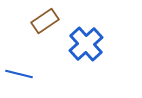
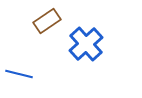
brown rectangle: moved 2 px right
